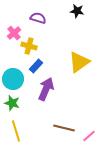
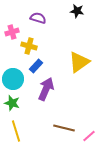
pink cross: moved 2 px left, 1 px up; rotated 24 degrees clockwise
